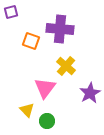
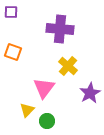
purple square: rotated 16 degrees clockwise
orange square: moved 18 px left, 11 px down
yellow cross: moved 2 px right
pink triangle: moved 1 px left
yellow triangle: rotated 28 degrees clockwise
